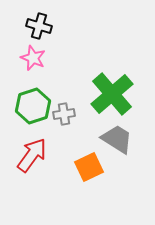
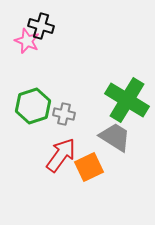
black cross: moved 2 px right
pink star: moved 6 px left, 17 px up
green cross: moved 15 px right, 6 px down; rotated 18 degrees counterclockwise
gray cross: rotated 20 degrees clockwise
gray trapezoid: moved 2 px left, 2 px up
red arrow: moved 29 px right
